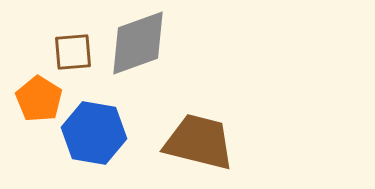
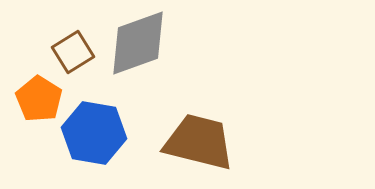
brown square: rotated 27 degrees counterclockwise
